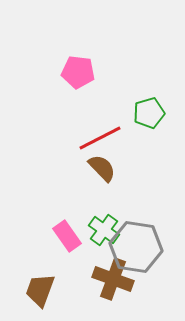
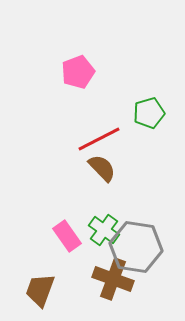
pink pentagon: rotated 28 degrees counterclockwise
red line: moved 1 px left, 1 px down
